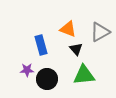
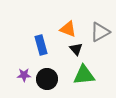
purple star: moved 3 px left, 5 px down
